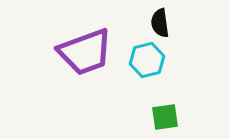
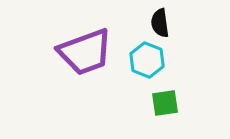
cyan hexagon: rotated 24 degrees counterclockwise
green square: moved 14 px up
